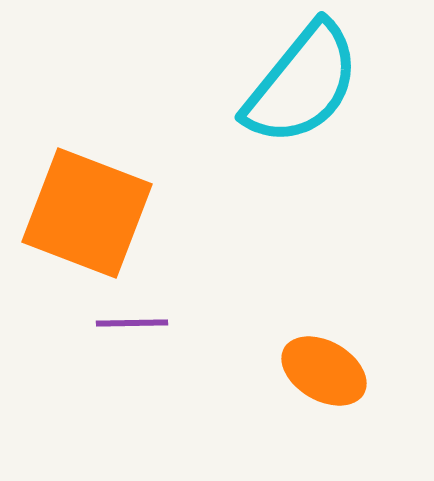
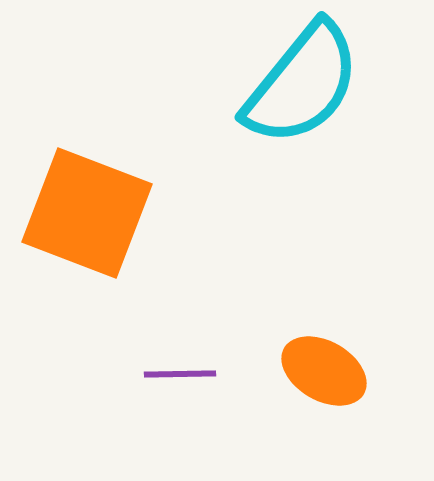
purple line: moved 48 px right, 51 px down
